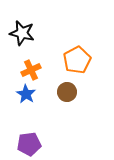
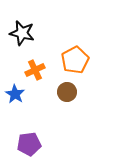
orange pentagon: moved 2 px left
orange cross: moved 4 px right
blue star: moved 11 px left
